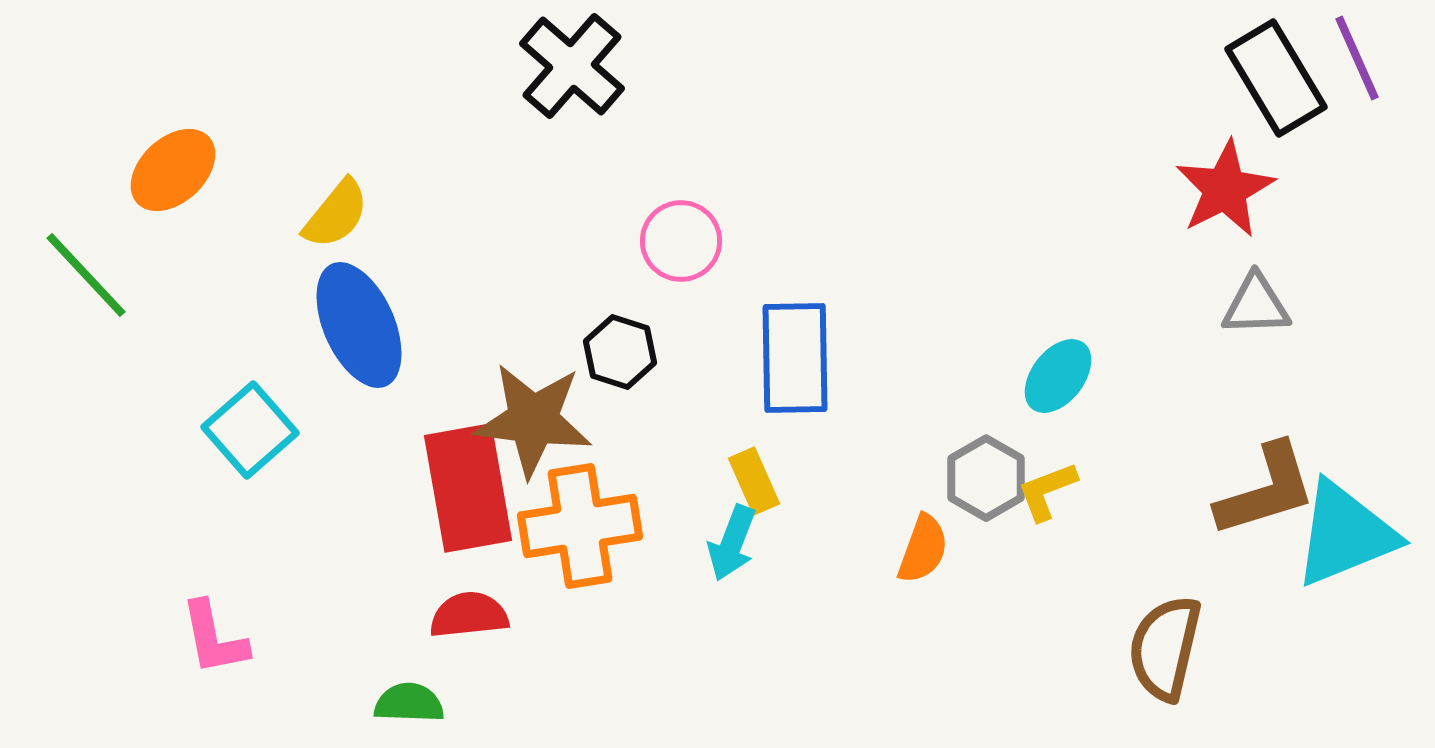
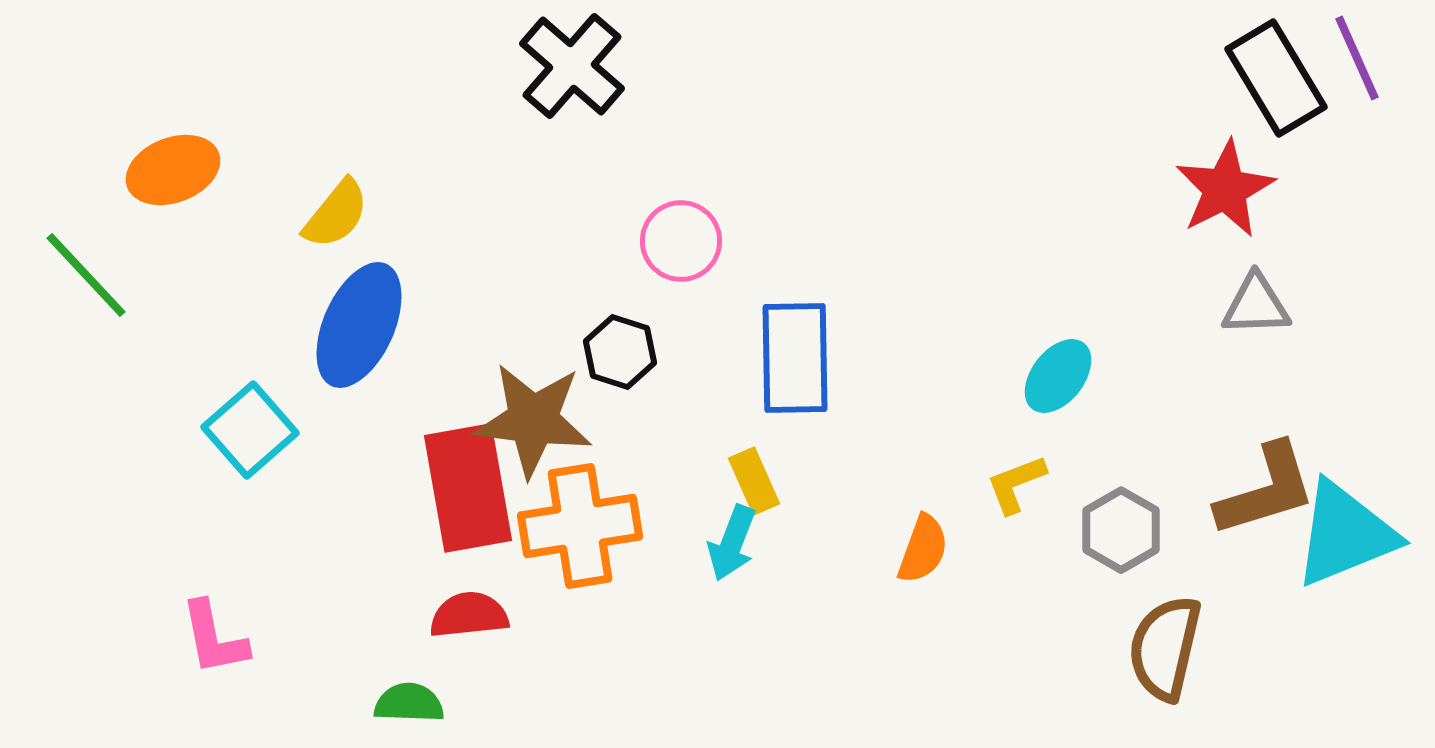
orange ellipse: rotated 22 degrees clockwise
blue ellipse: rotated 48 degrees clockwise
gray hexagon: moved 135 px right, 52 px down
yellow L-shape: moved 31 px left, 7 px up
